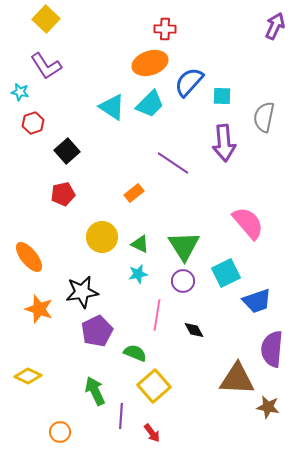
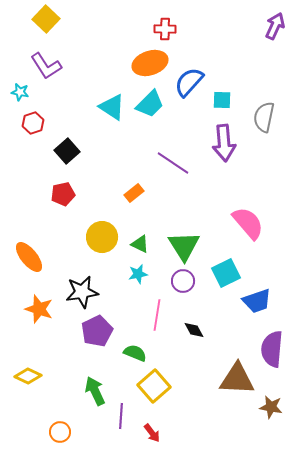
cyan square at (222, 96): moved 4 px down
brown star at (268, 407): moved 3 px right
